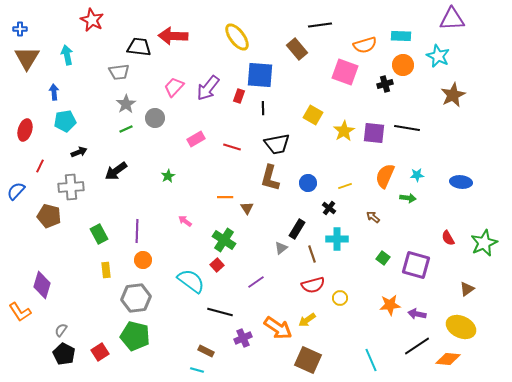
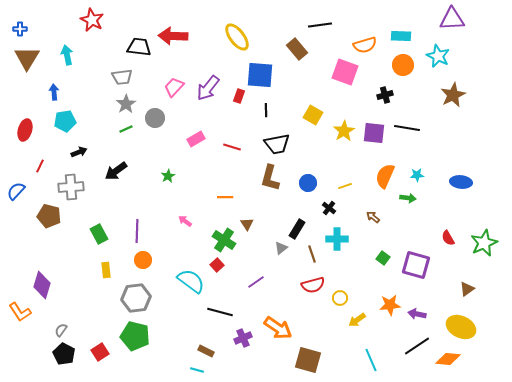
gray trapezoid at (119, 72): moved 3 px right, 5 px down
black cross at (385, 84): moved 11 px down
black line at (263, 108): moved 3 px right, 2 px down
brown triangle at (247, 208): moved 16 px down
yellow arrow at (307, 320): moved 50 px right
brown square at (308, 360): rotated 8 degrees counterclockwise
